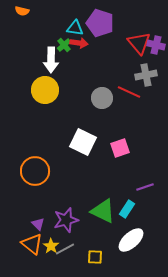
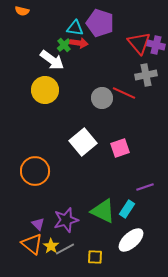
white arrow: moved 1 px right; rotated 55 degrees counterclockwise
red line: moved 5 px left, 1 px down
white square: rotated 24 degrees clockwise
